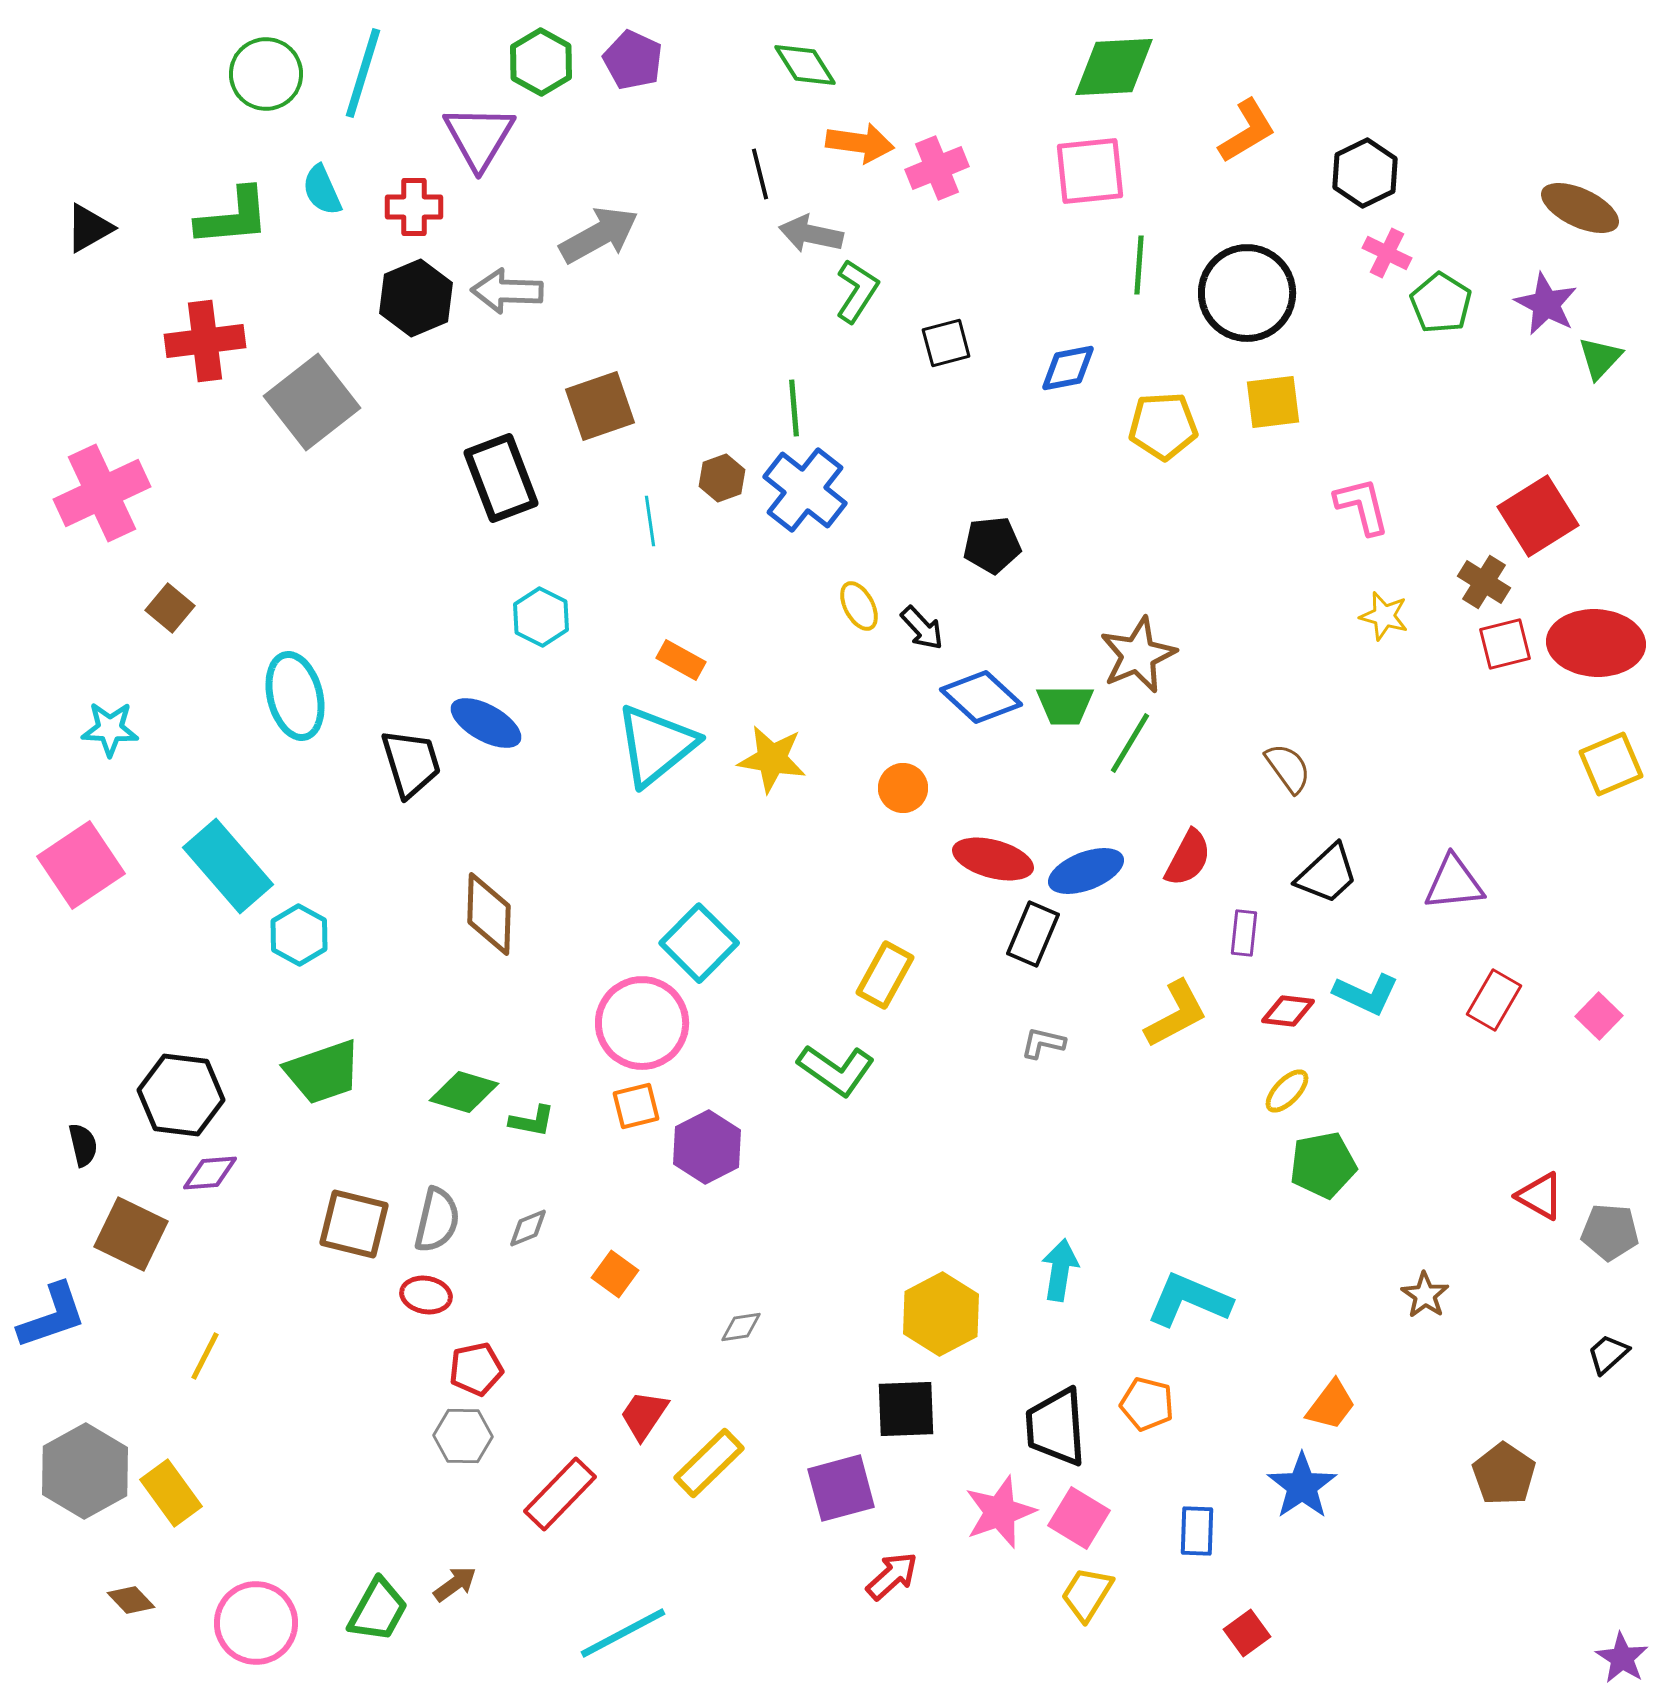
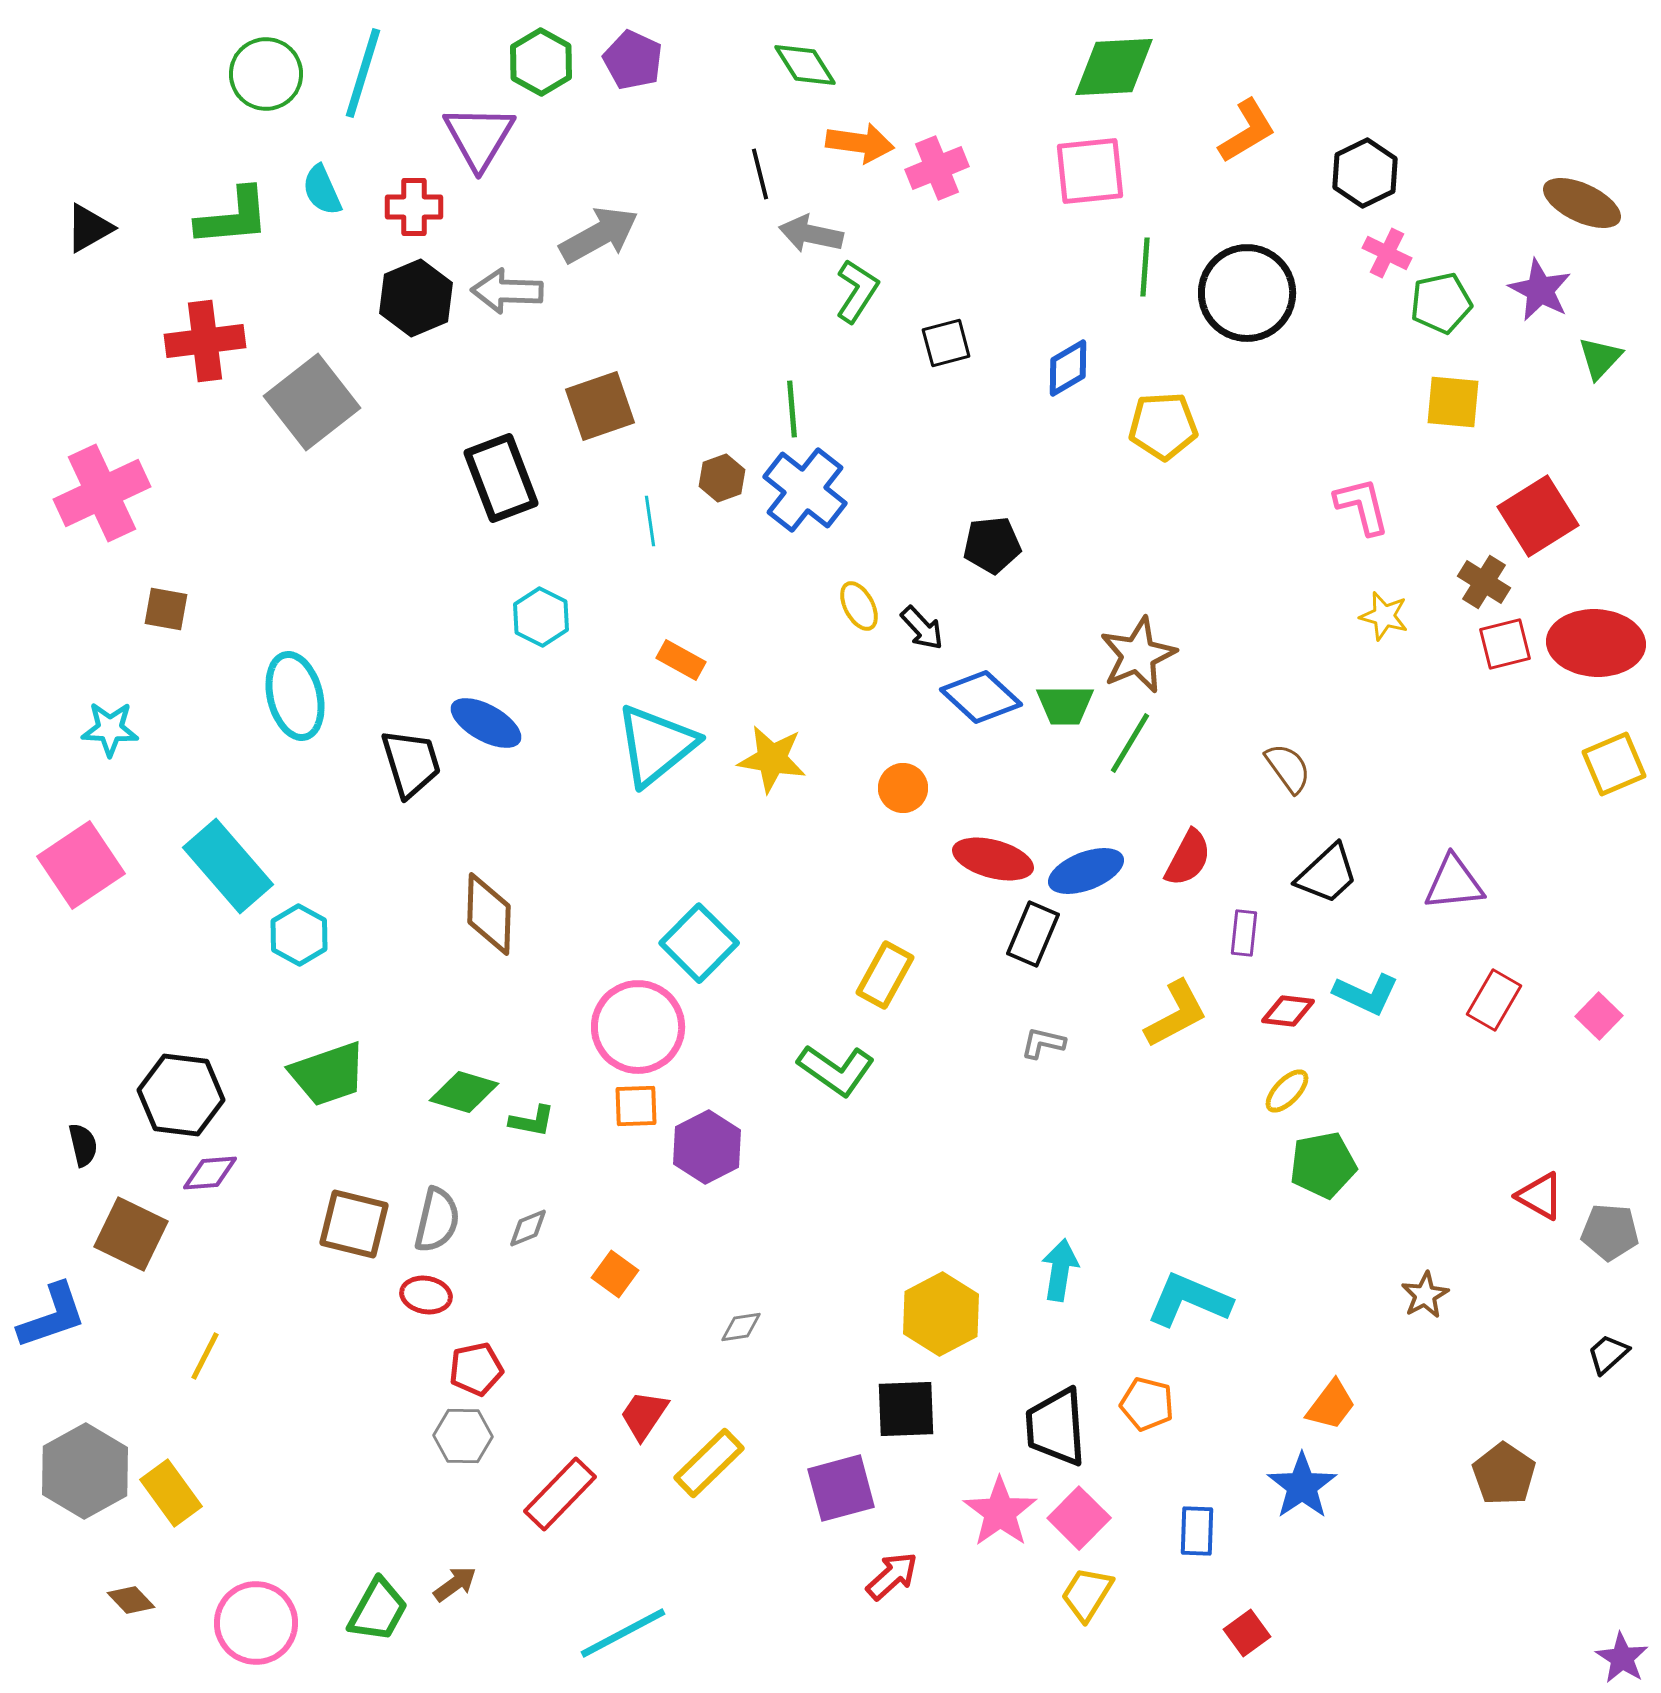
brown ellipse at (1580, 208): moved 2 px right, 5 px up
green line at (1139, 265): moved 6 px right, 2 px down
green pentagon at (1441, 303): rotated 28 degrees clockwise
purple star at (1546, 304): moved 6 px left, 14 px up
blue diamond at (1068, 368): rotated 20 degrees counterclockwise
yellow square at (1273, 402): moved 180 px right; rotated 12 degrees clockwise
green line at (794, 408): moved 2 px left, 1 px down
brown square at (170, 608): moved 4 px left, 1 px down; rotated 30 degrees counterclockwise
yellow square at (1611, 764): moved 3 px right
pink circle at (642, 1023): moved 4 px left, 4 px down
green trapezoid at (323, 1072): moved 5 px right, 2 px down
orange square at (636, 1106): rotated 12 degrees clockwise
brown star at (1425, 1295): rotated 9 degrees clockwise
pink star at (1000, 1512): rotated 16 degrees counterclockwise
pink square at (1079, 1518): rotated 14 degrees clockwise
